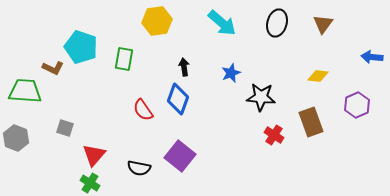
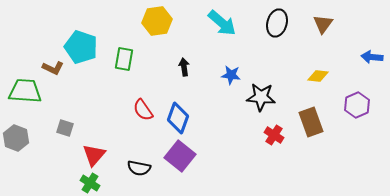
blue star: moved 2 px down; rotated 30 degrees clockwise
blue diamond: moved 19 px down
